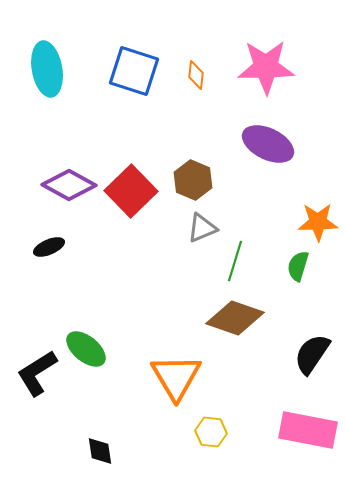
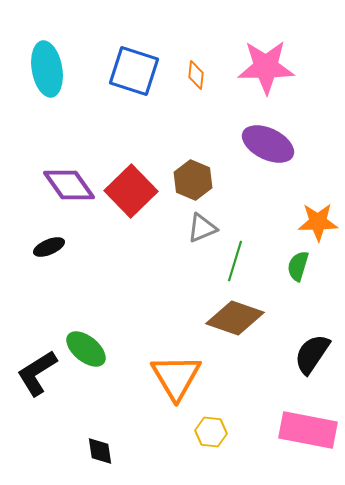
purple diamond: rotated 26 degrees clockwise
